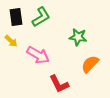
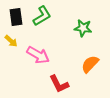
green L-shape: moved 1 px right, 1 px up
green star: moved 5 px right, 9 px up
